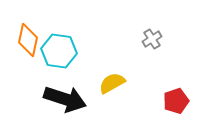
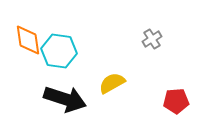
orange diamond: rotated 20 degrees counterclockwise
red pentagon: rotated 15 degrees clockwise
